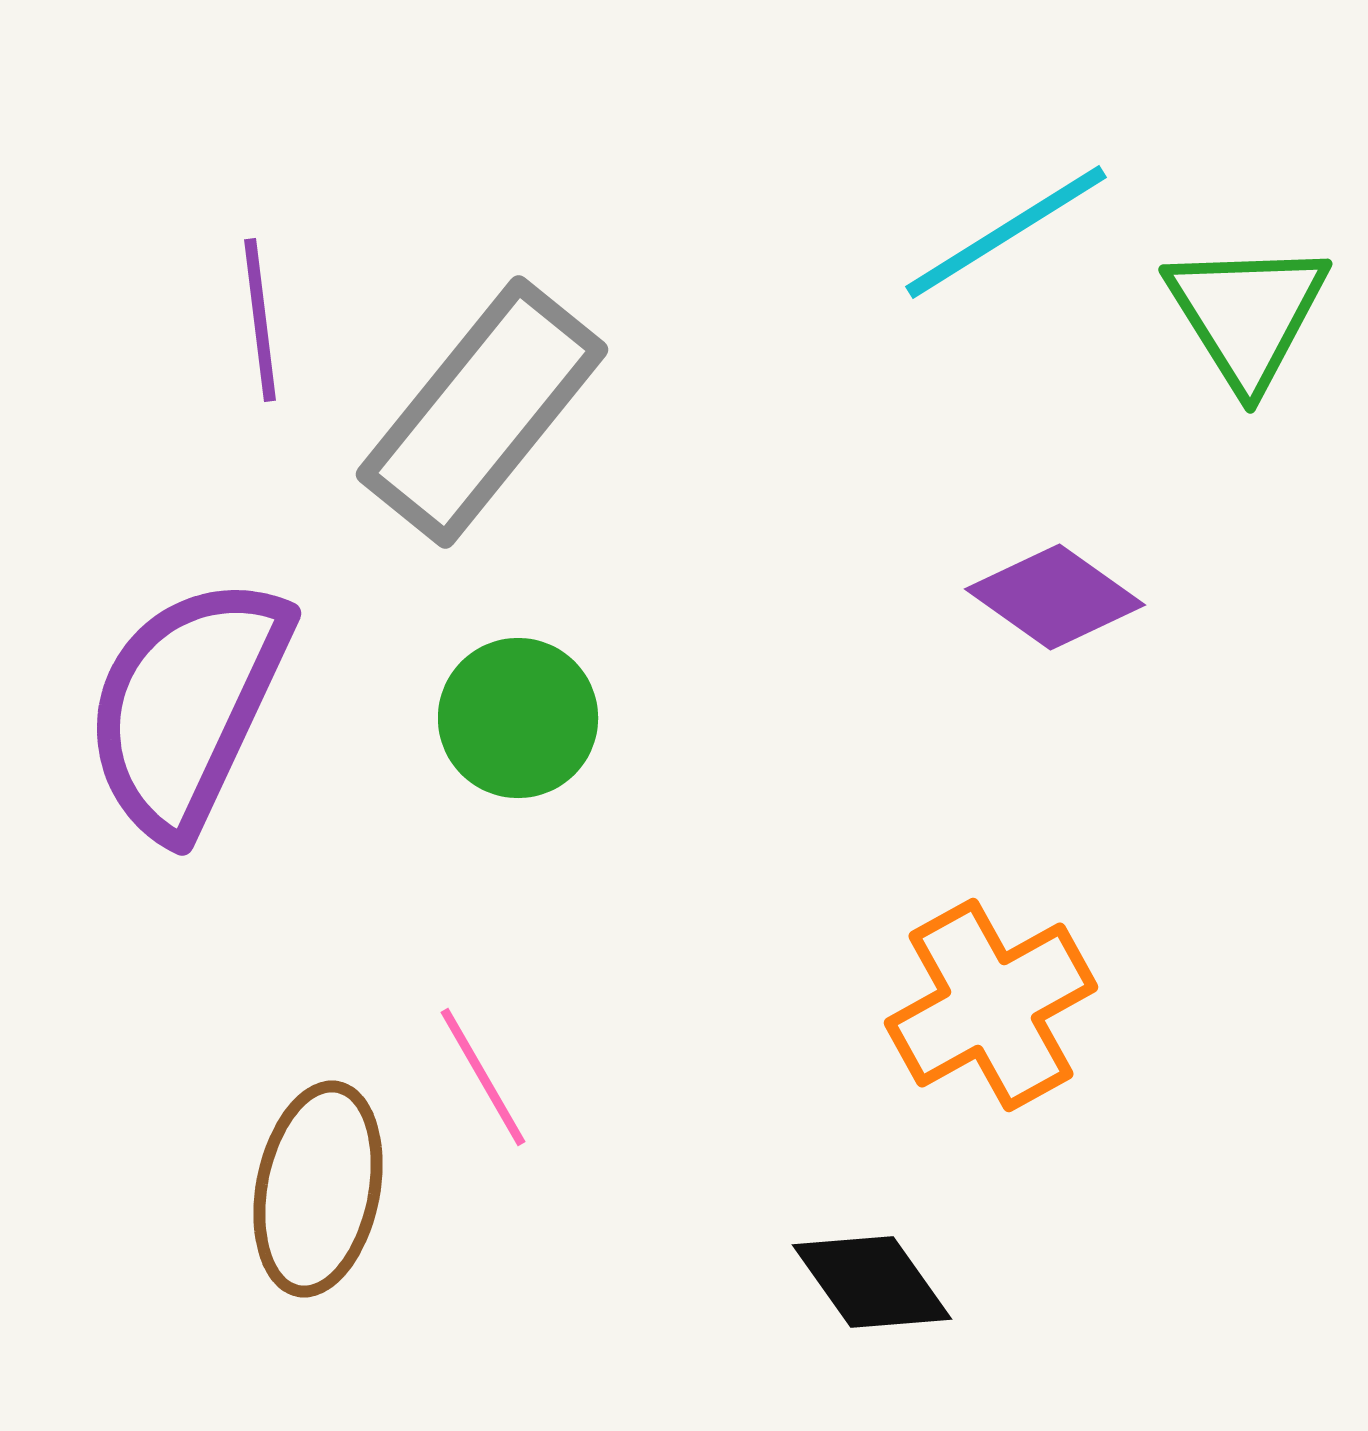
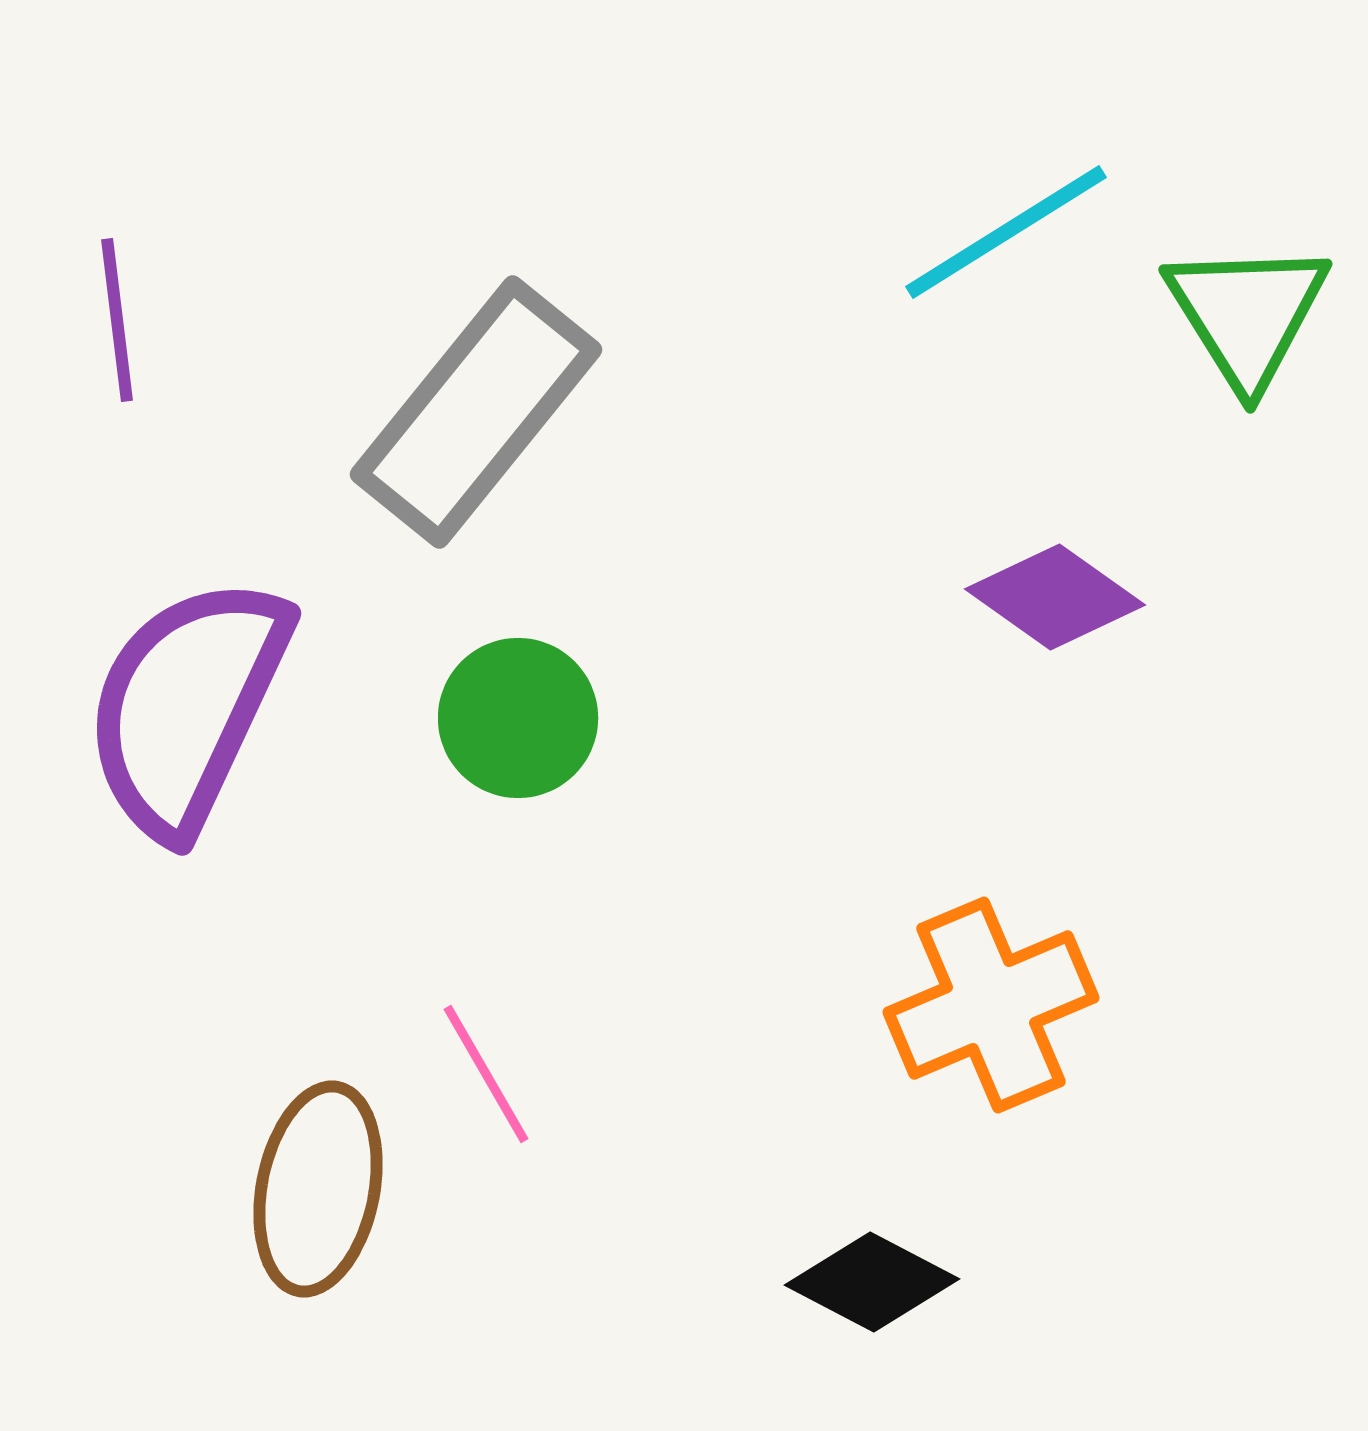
purple line: moved 143 px left
gray rectangle: moved 6 px left
orange cross: rotated 6 degrees clockwise
pink line: moved 3 px right, 3 px up
black diamond: rotated 27 degrees counterclockwise
